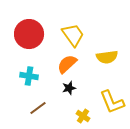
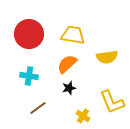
yellow trapezoid: rotated 45 degrees counterclockwise
